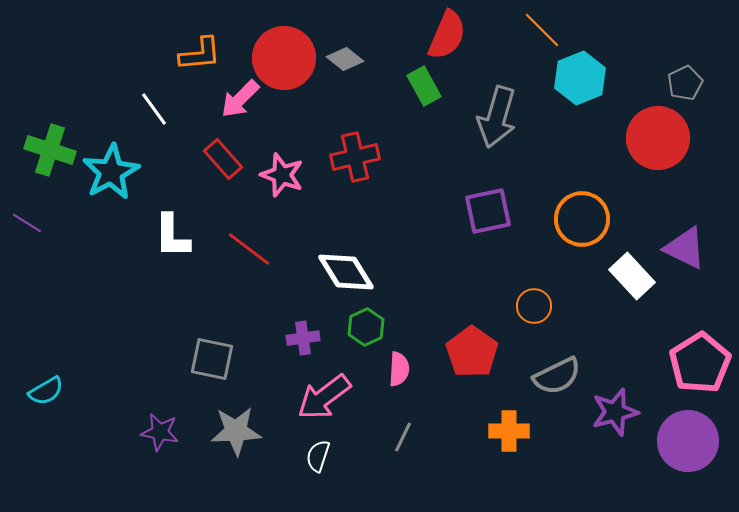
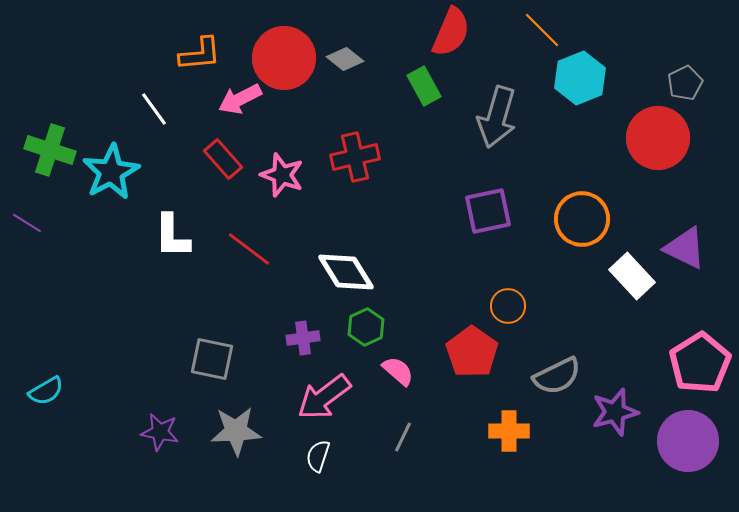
red semicircle at (447, 35): moved 4 px right, 3 px up
pink arrow at (240, 99): rotated 18 degrees clockwise
orange circle at (534, 306): moved 26 px left
pink semicircle at (399, 369): moved 1 px left, 2 px down; rotated 52 degrees counterclockwise
